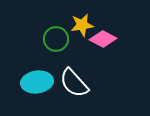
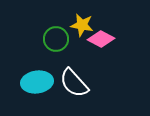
yellow star: rotated 20 degrees clockwise
pink diamond: moved 2 px left
